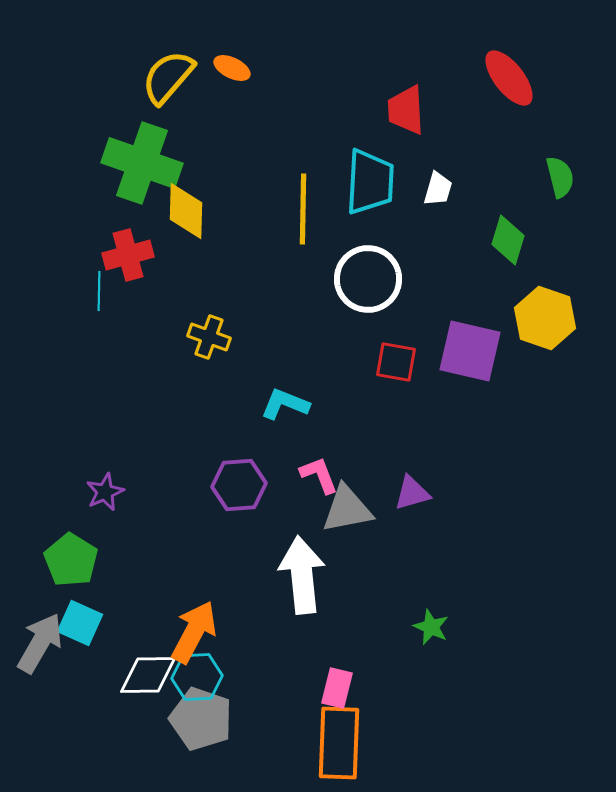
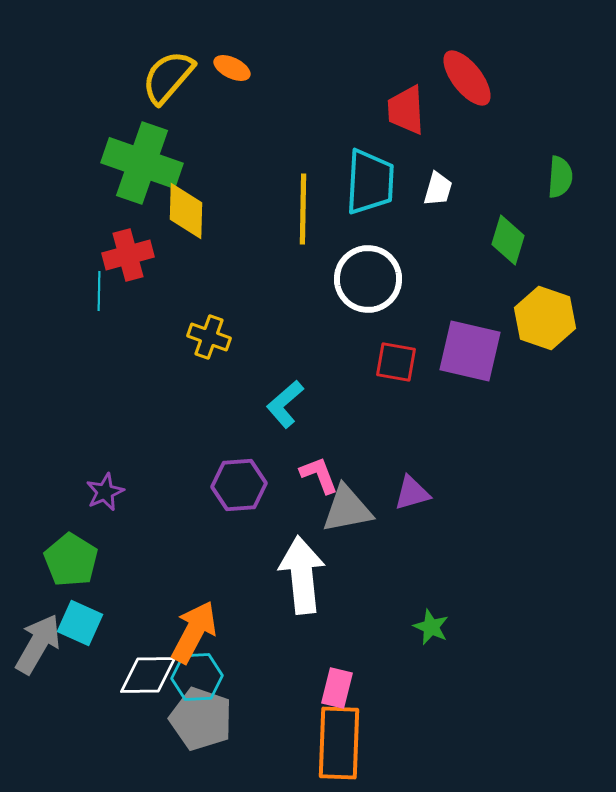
red ellipse: moved 42 px left
green semicircle: rotated 18 degrees clockwise
cyan L-shape: rotated 63 degrees counterclockwise
gray arrow: moved 2 px left, 1 px down
